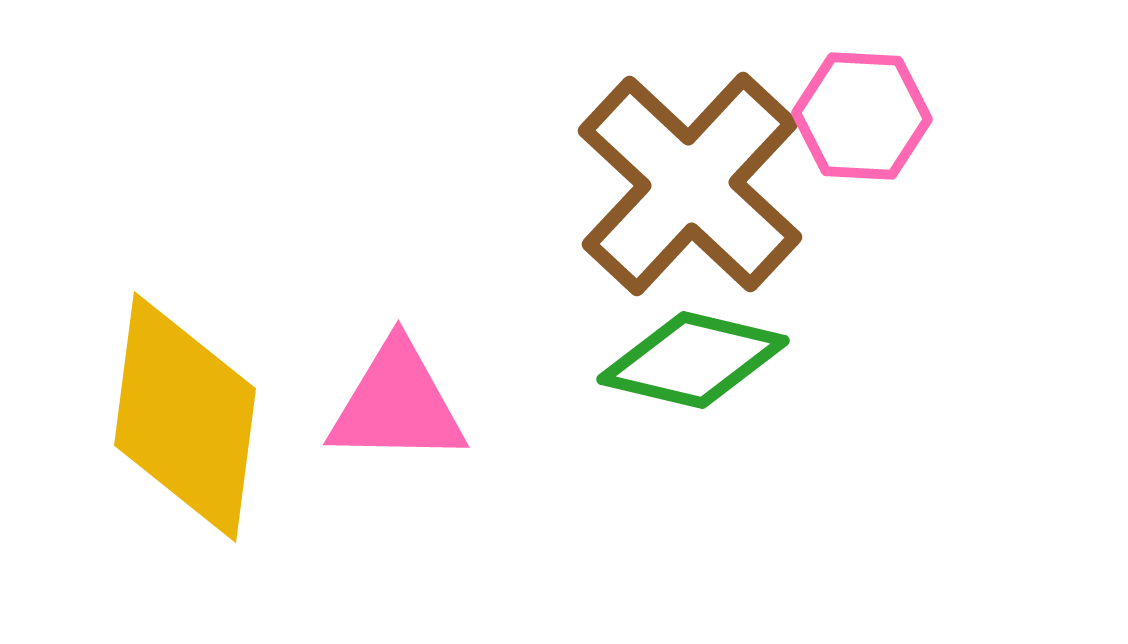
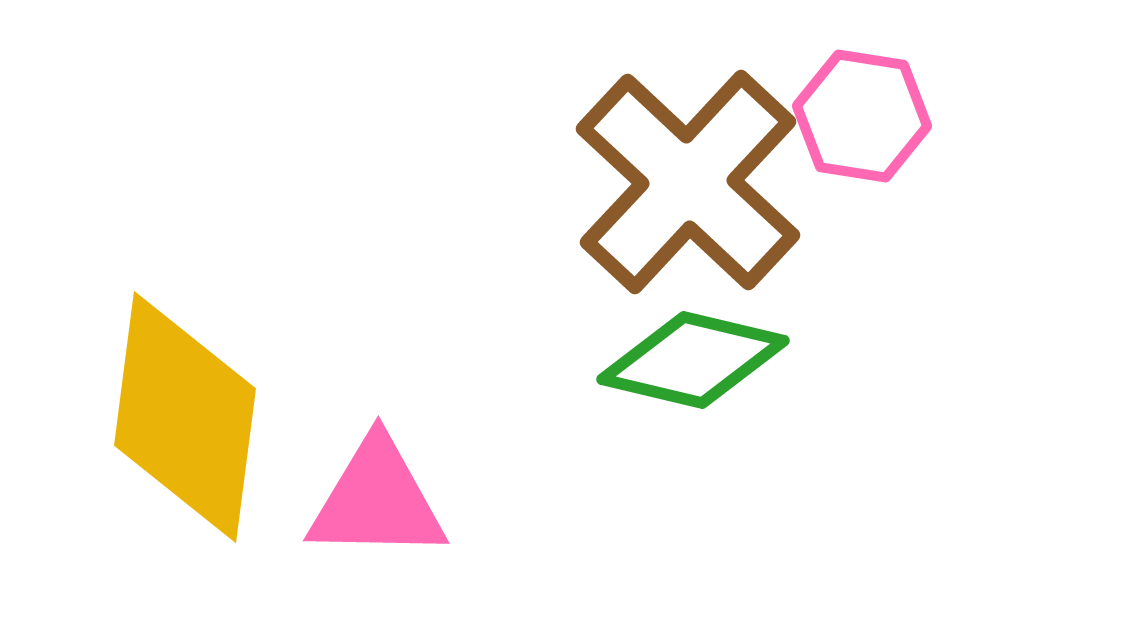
pink hexagon: rotated 6 degrees clockwise
brown cross: moved 2 px left, 2 px up
pink triangle: moved 20 px left, 96 px down
